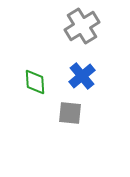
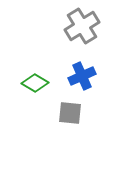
blue cross: rotated 16 degrees clockwise
green diamond: moved 1 px down; rotated 56 degrees counterclockwise
